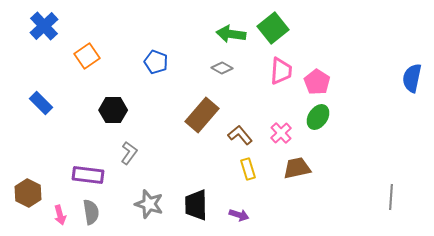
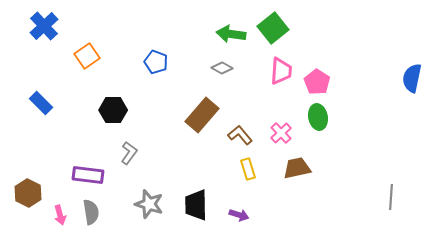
green ellipse: rotated 45 degrees counterclockwise
